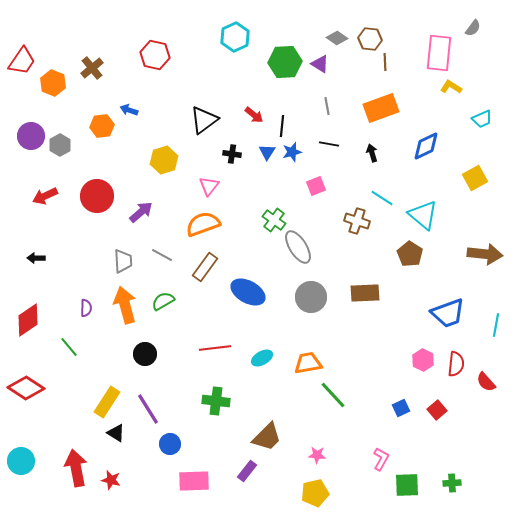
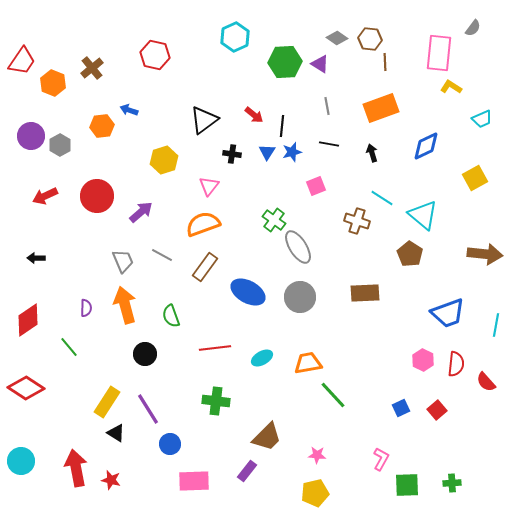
gray trapezoid at (123, 261): rotated 20 degrees counterclockwise
gray circle at (311, 297): moved 11 px left
green semicircle at (163, 301): moved 8 px right, 15 px down; rotated 80 degrees counterclockwise
